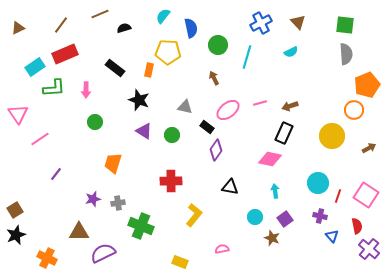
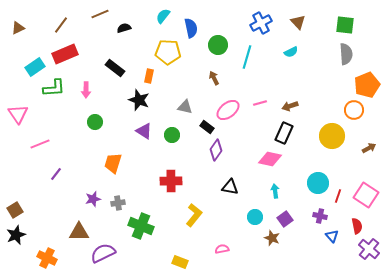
orange rectangle at (149, 70): moved 6 px down
pink line at (40, 139): moved 5 px down; rotated 12 degrees clockwise
